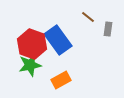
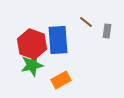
brown line: moved 2 px left, 5 px down
gray rectangle: moved 1 px left, 2 px down
blue rectangle: rotated 32 degrees clockwise
green star: moved 2 px right
